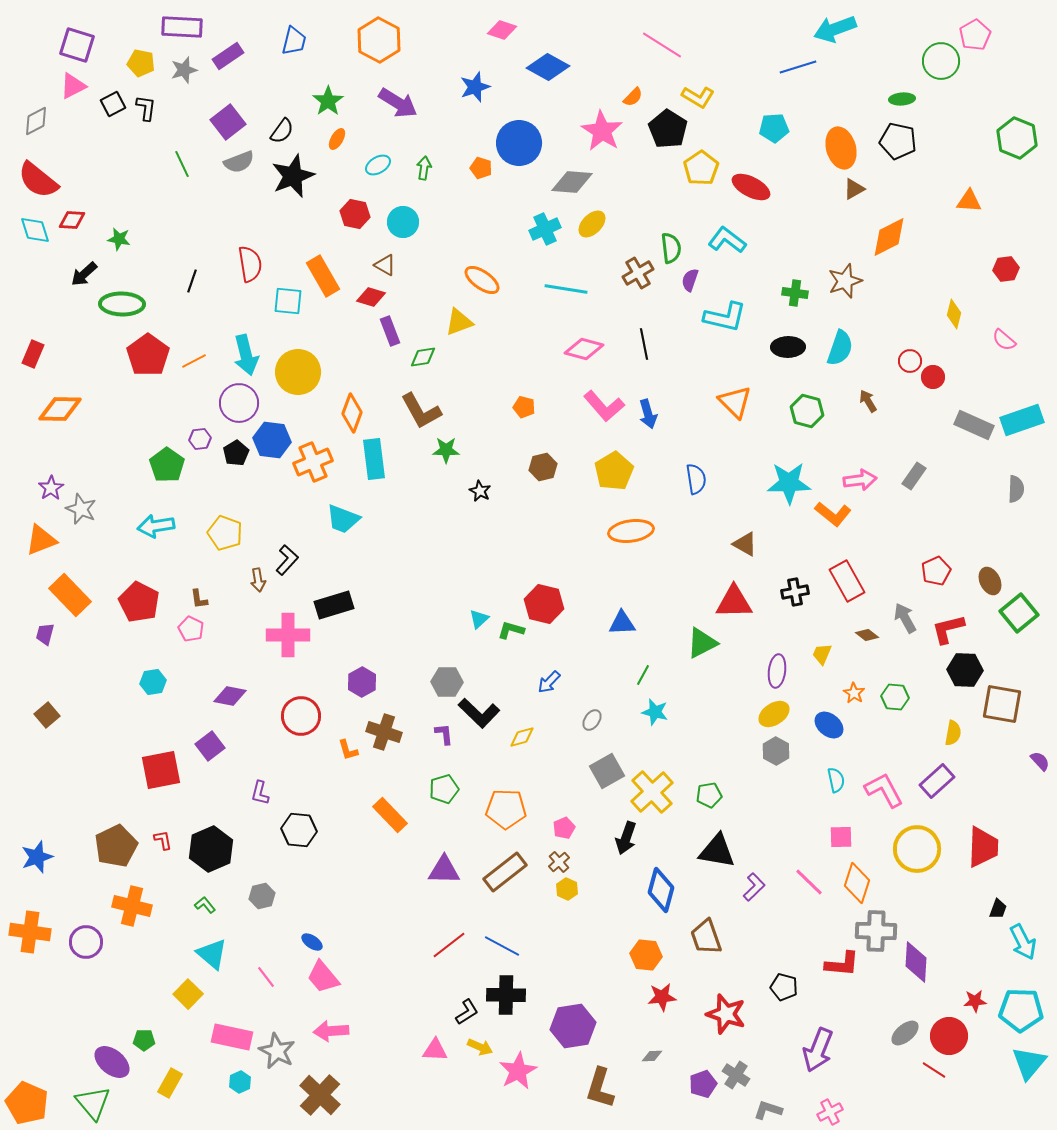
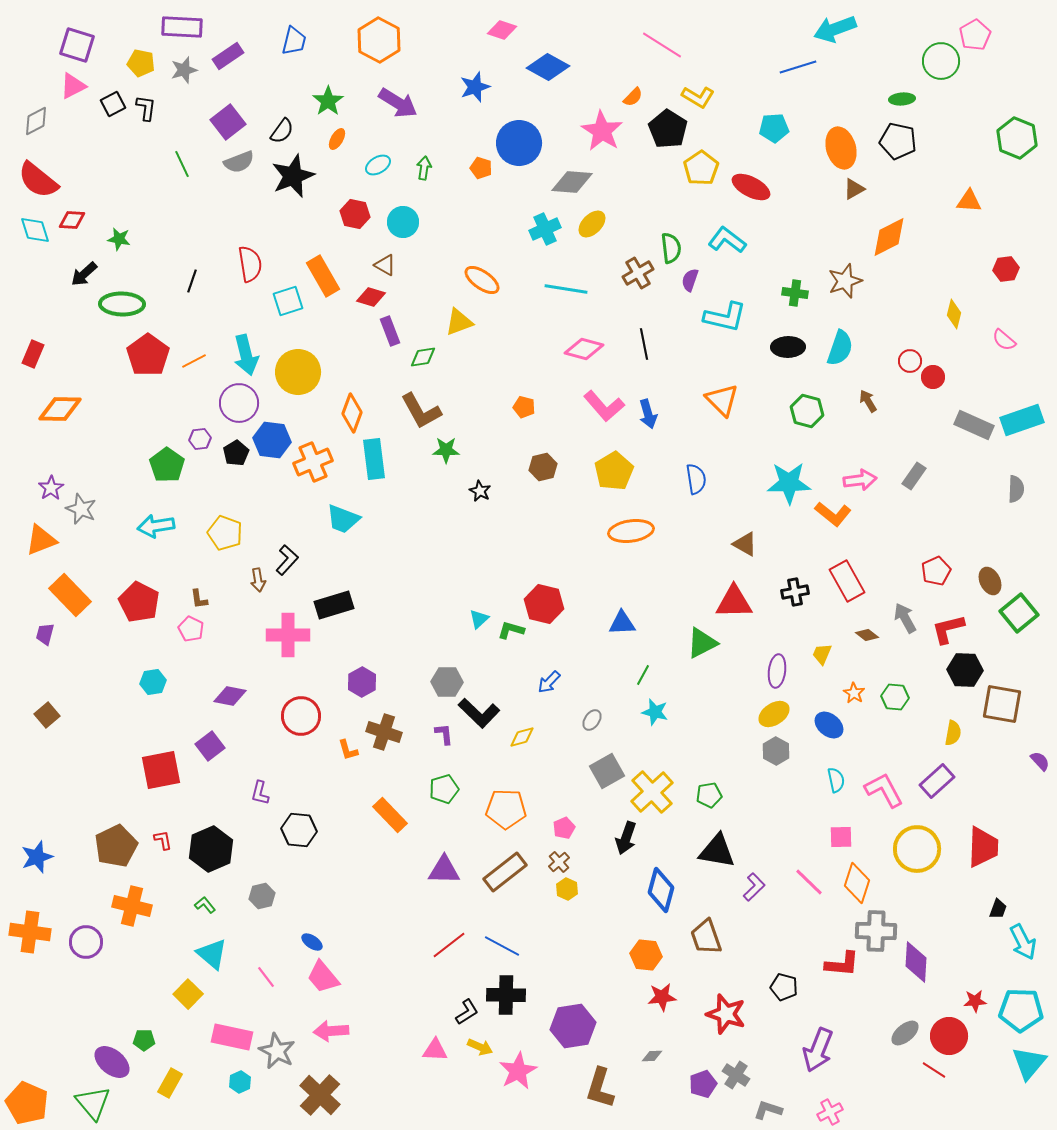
cyan square at (288, 301): rotated 24 degrees counterclockwise
orange triangle at (735, 402): moved 13 px left, 2 px up
